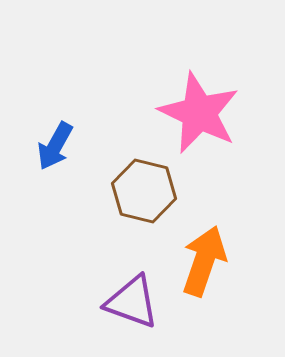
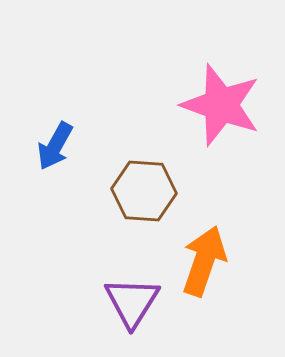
pink star: moved 22 px right, 8 px up; rotated 6 degrees counterclockwise
brown hexagon: rotated 10 degrees counterclockwise
purple triangle: rotated 42 degrees clockwise
